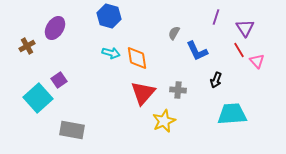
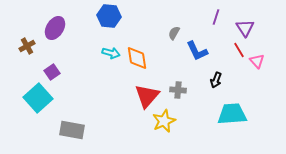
blue hexagon: rotated 10 degrees counterclockwise
purple square: moved 7 px left, 8 px up
red triangle: moved 4 px right, 3 px down
